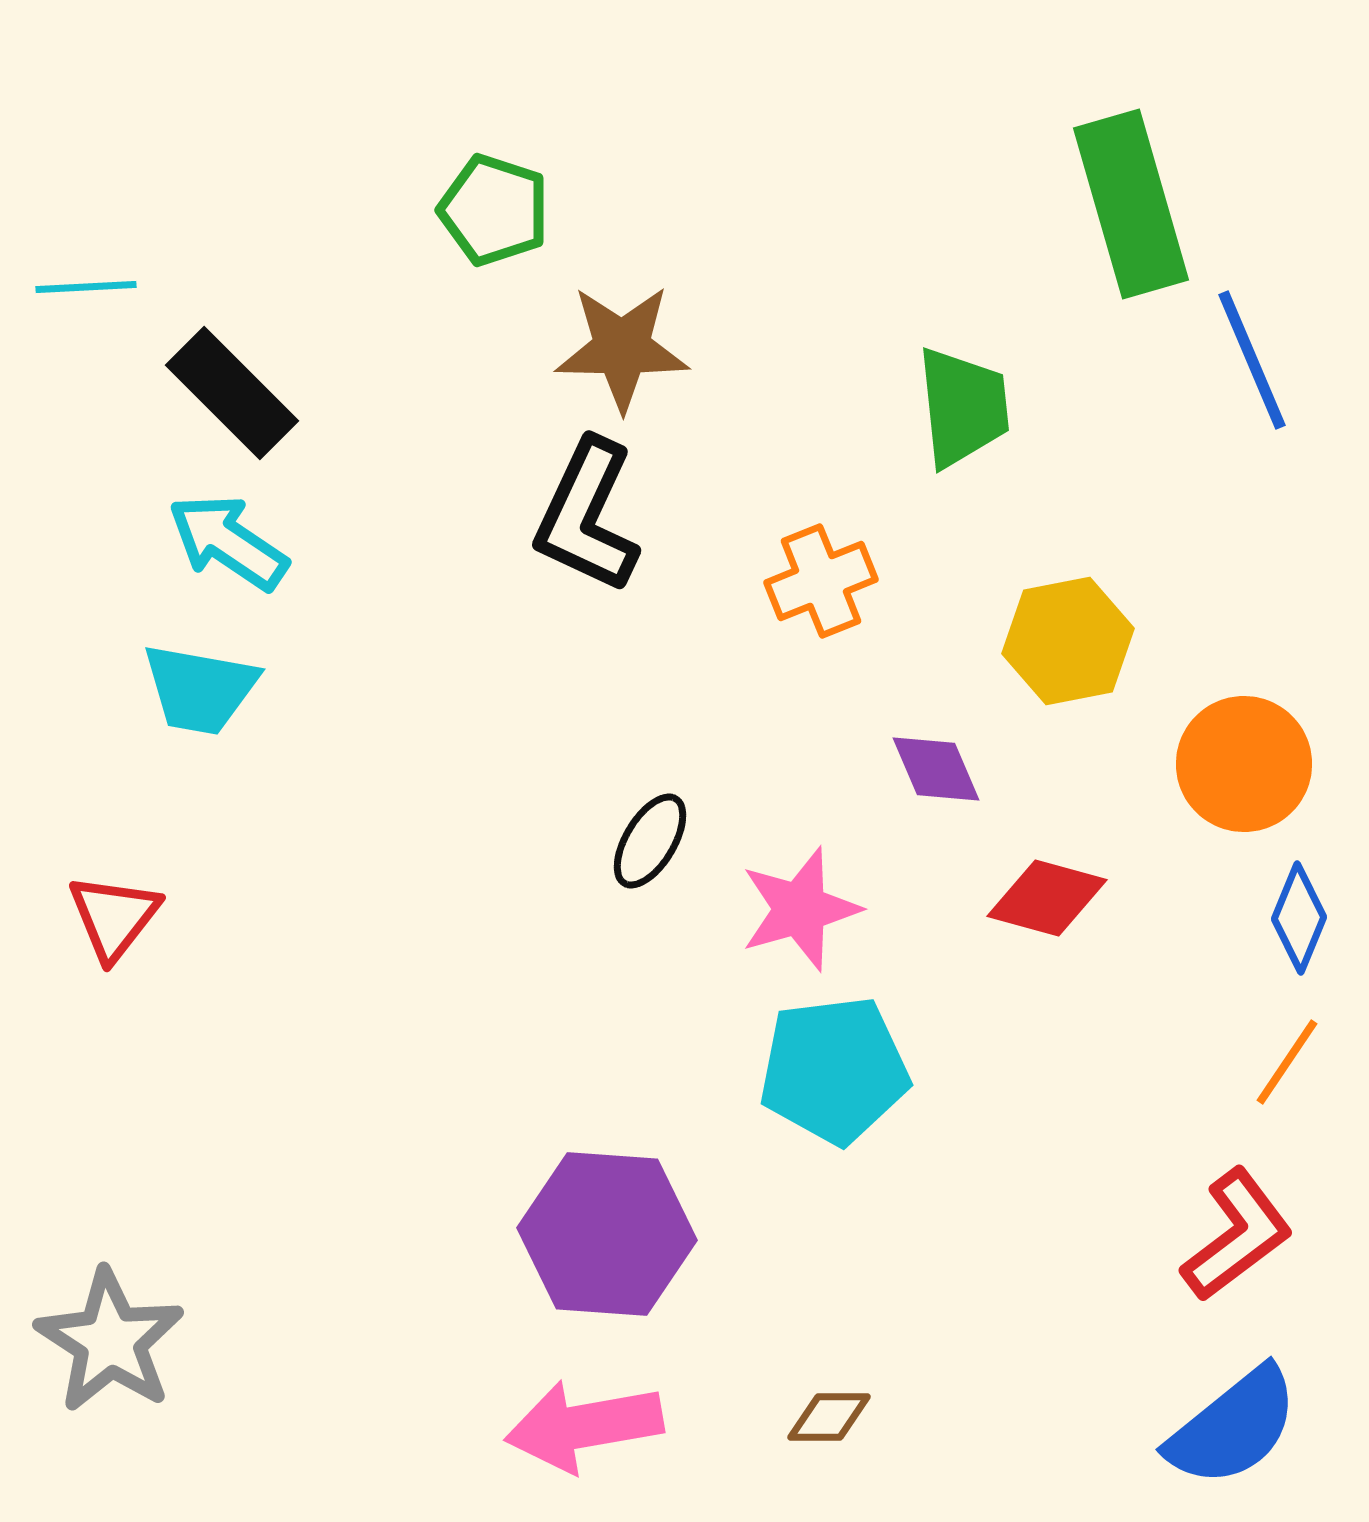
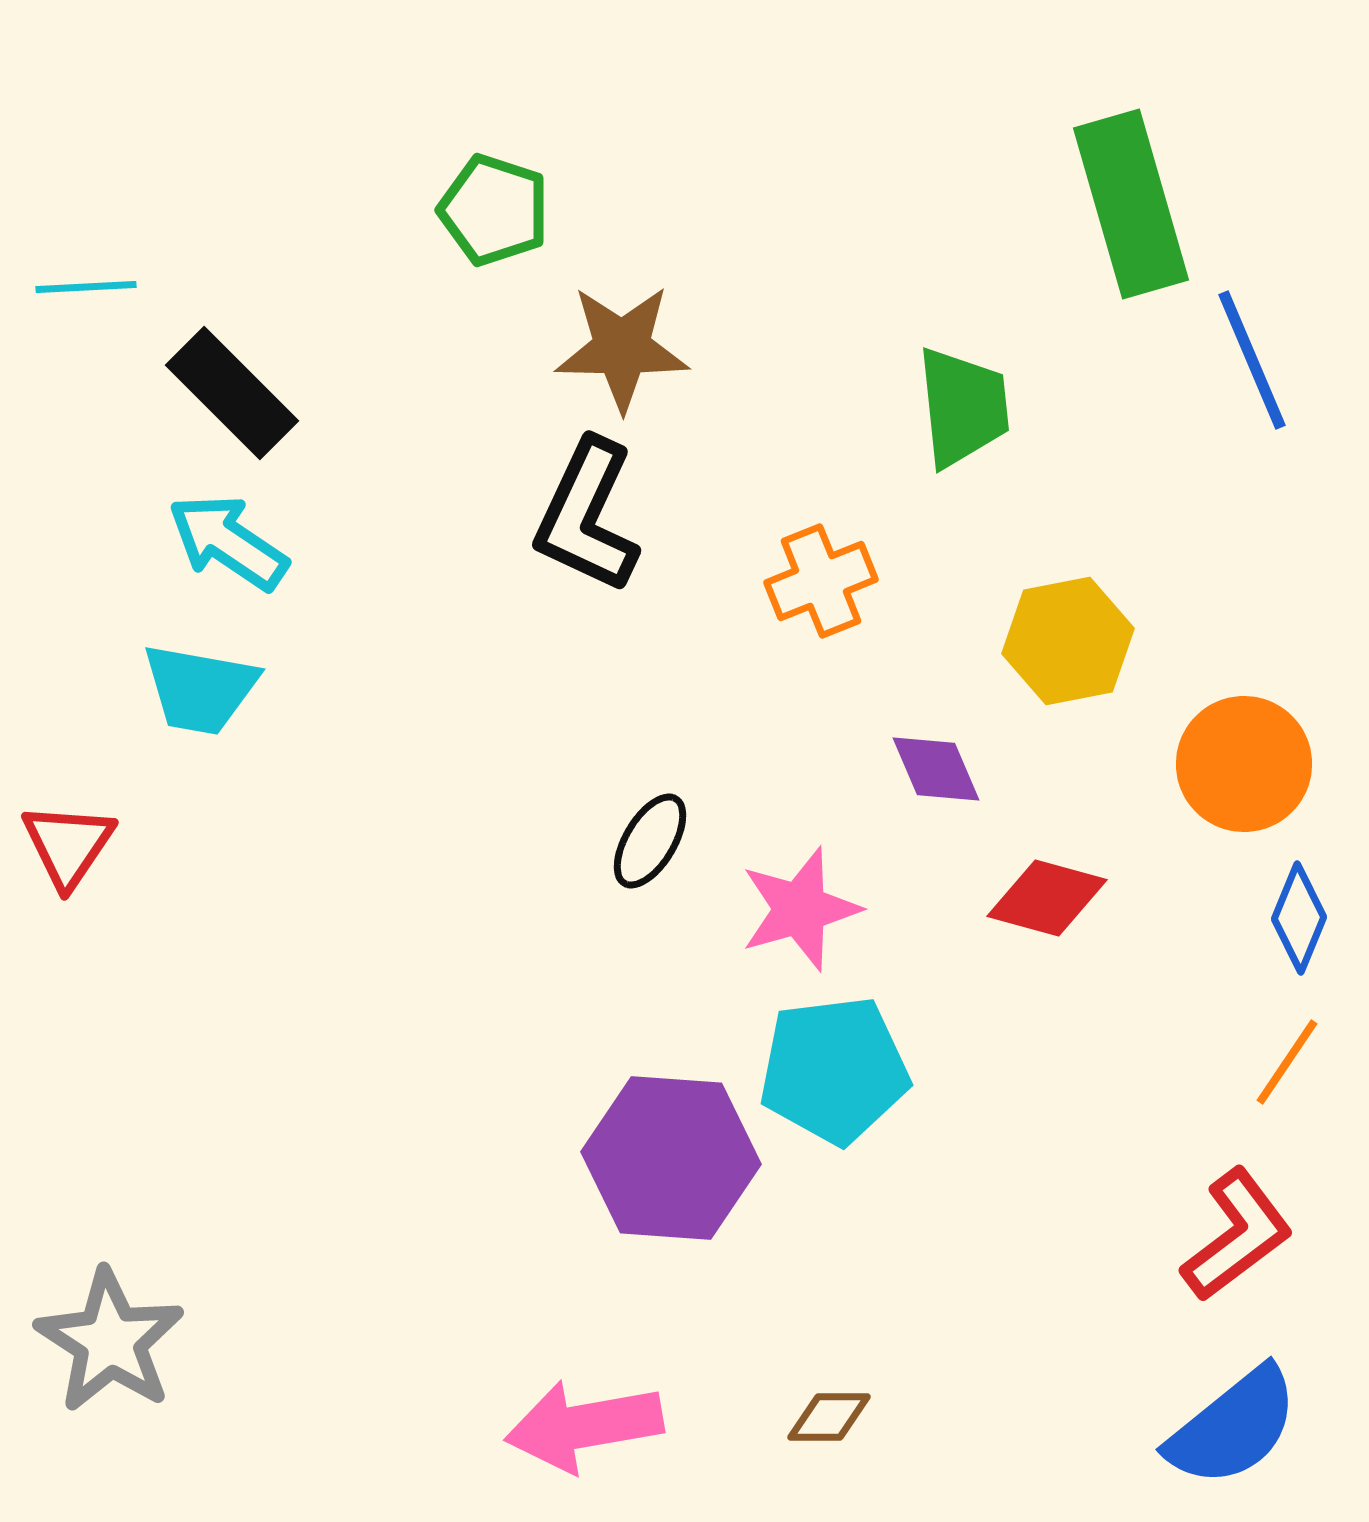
red triangle: moved 46 px left, 72 px up; rotated 4 degrees counterclockwise
purple hexagon: moved 64 px right, 76 px up
